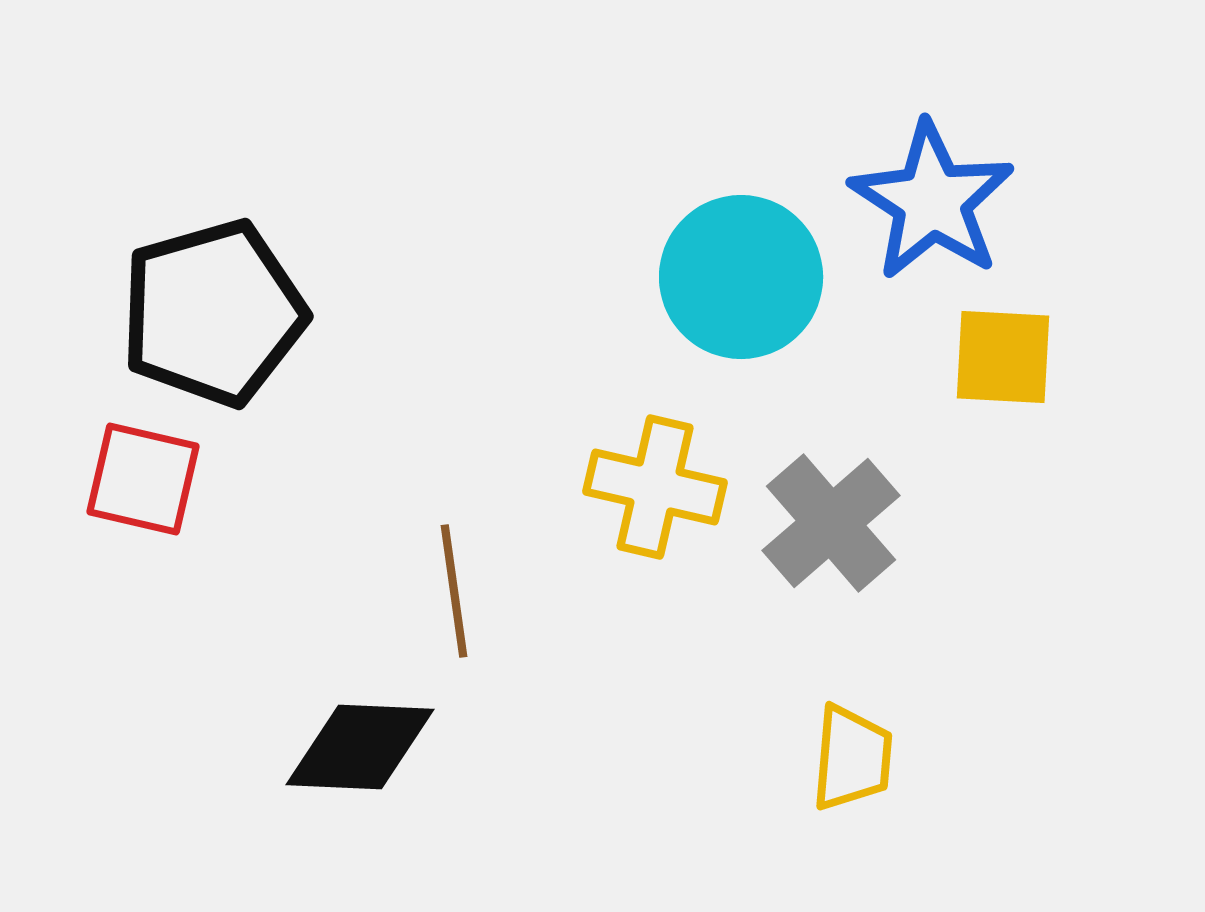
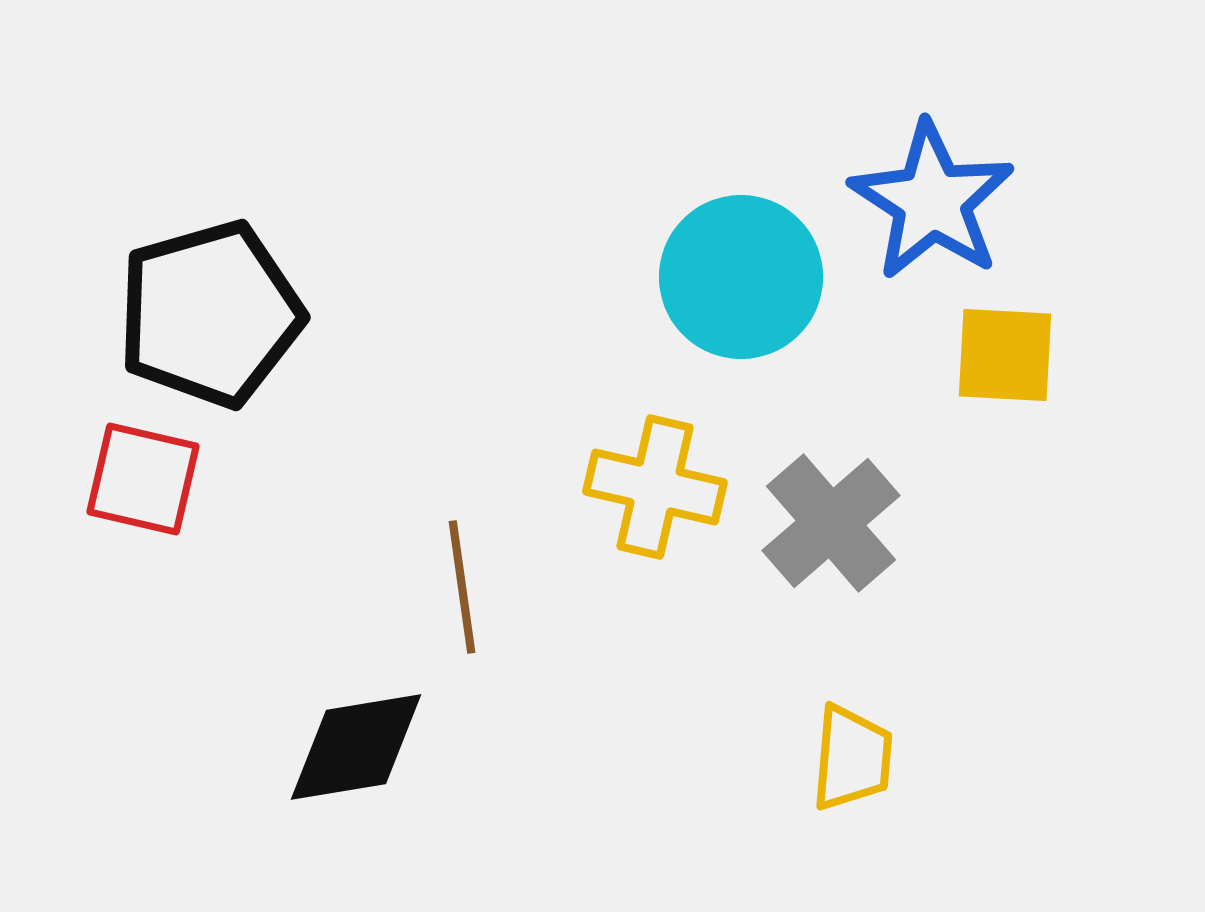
black pentagon: moved 3 px left, 1 px down
yellow square: moved 2 px right, 2 px up
brown line: moved 8 px right, 4 px up
black diamond: moved 4 px left; rotated 12 degrees counterclockwise
